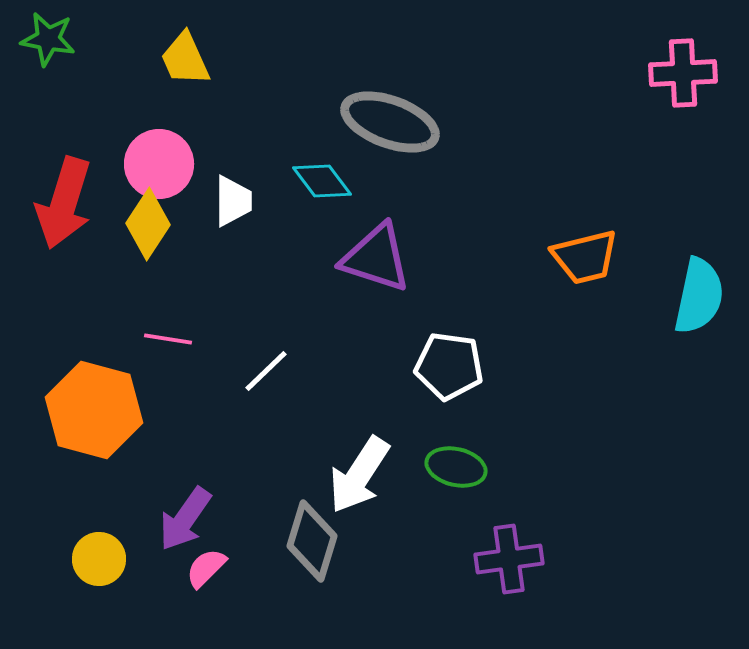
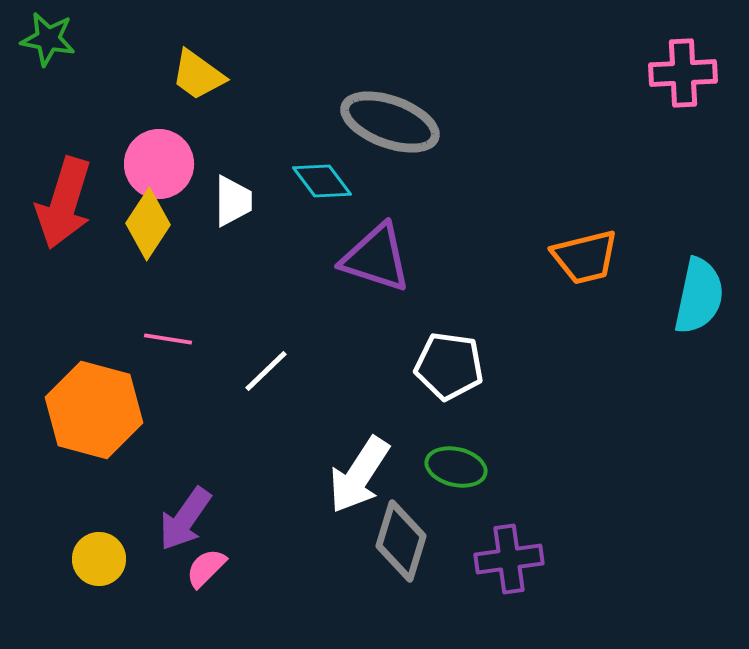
yellow trapezoid: moved 13 px right, 16 px down; rotated 30 degrees counterclockwise
gray diamond: moved 89 px right
